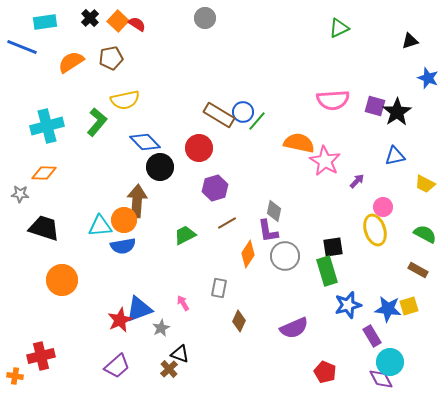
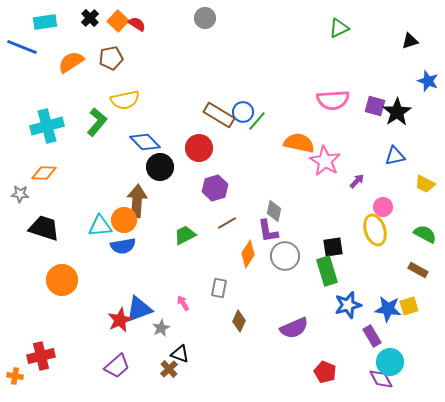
blue star at (428, 78): moved 3 px down
